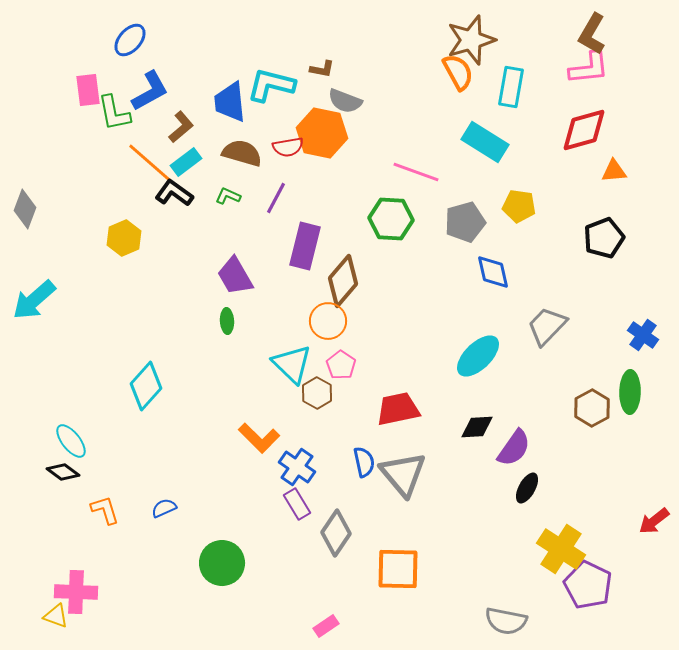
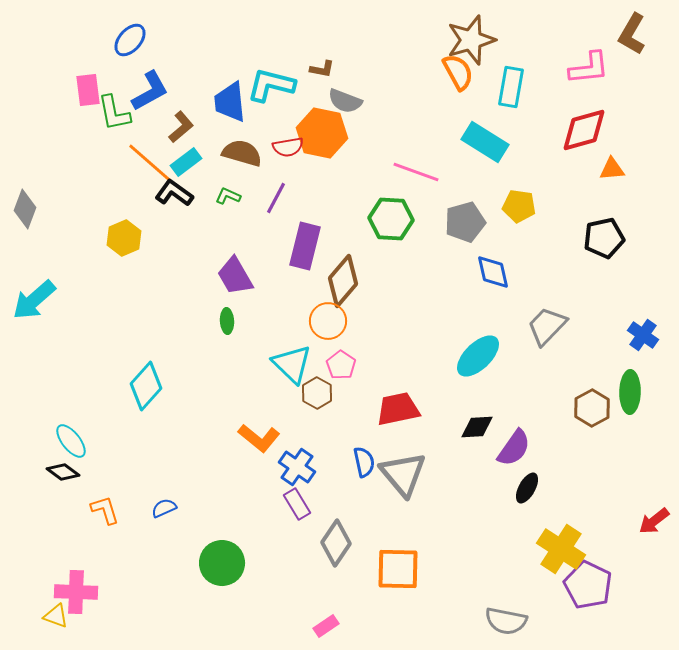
brown L-shape at (592, 34): moved 40 px right
orange triangle at (614, 171): moved 2 px left, 2 px up
black pentagon at (604, 238): rotated 9 degrees clockwise
orange L-shape at (259, 438): rotated 6 degrees counterclockwise
gray diamond at (336, 533): moved 10 px down
